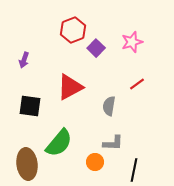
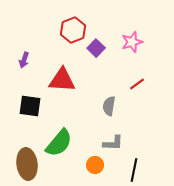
red triangle: moved 8 px left, 7 px up; rotated 32 degrees clockwise
orange circle: moved 3 px down
